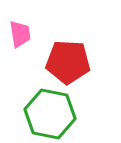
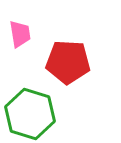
green hexagon: moved 20 px left; rotated 6 degrees clockwise
